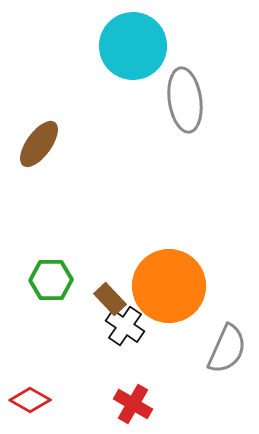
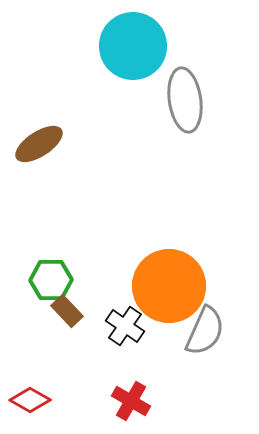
brown ellipse: rotated 21 degrees clockwise
brown rectangle: moved 43 px left, 12 px down
gray semicircle: moved 22 px left, 18 px up
red cross: moved 2 px left, 3 px up
